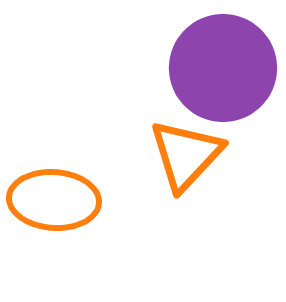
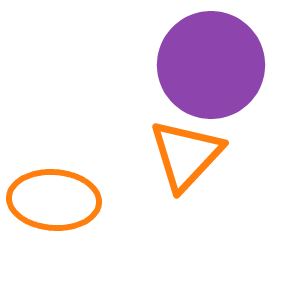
purple circle: moved 12 px left, 3 px up
